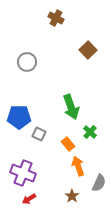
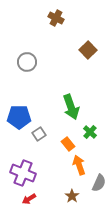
gray square: rotated 32 degrees clockwise
orange arrow: moved 1 px right, 1 px up
